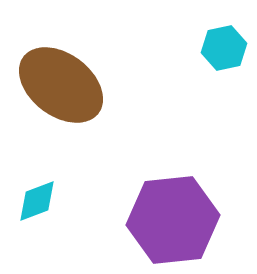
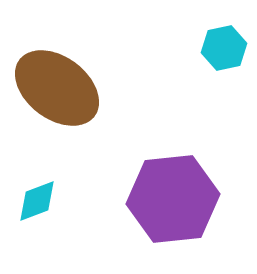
brown ellipse: moved 4 px left, 3 px down
purple hexagon: moved 21 px up
